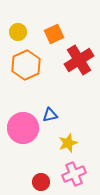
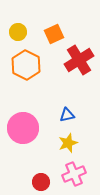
orange hexagon: rotated 8 degrees counterclockwise
blue triangle: moved 17 px right
